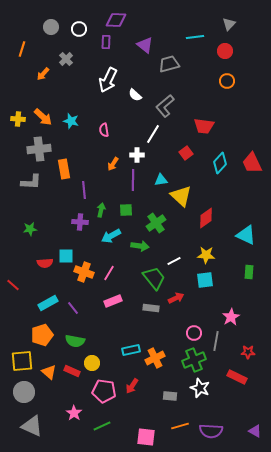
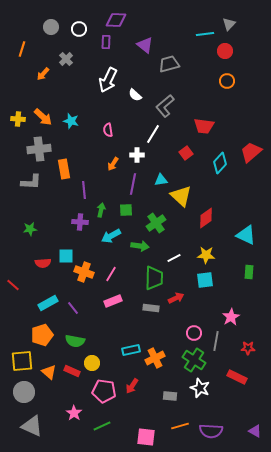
cyan line at (195, 37): moved 10 px right, 3 px up
pink semicircle at (104, 130): moved 4 px right
red trapezoid at (252, 163): moved 1 px left, 11 px up; rotated 75 degrees clockwise
purple line at (133, 180): moved 4 px down; rotated 10 degrees clockwise
white line at (174, 261): moved 3 px up
red semicircle at (45, 263): moved 2 px left
pink line at (109, 273): moved 2 px right, 1 px down
green trapezoid at (154, 278): rotated 40 degrees clockwise
red star at (248, 352): moved 4 px up
green cross at (194, 360): rotated 35 degrees counterclockwise
